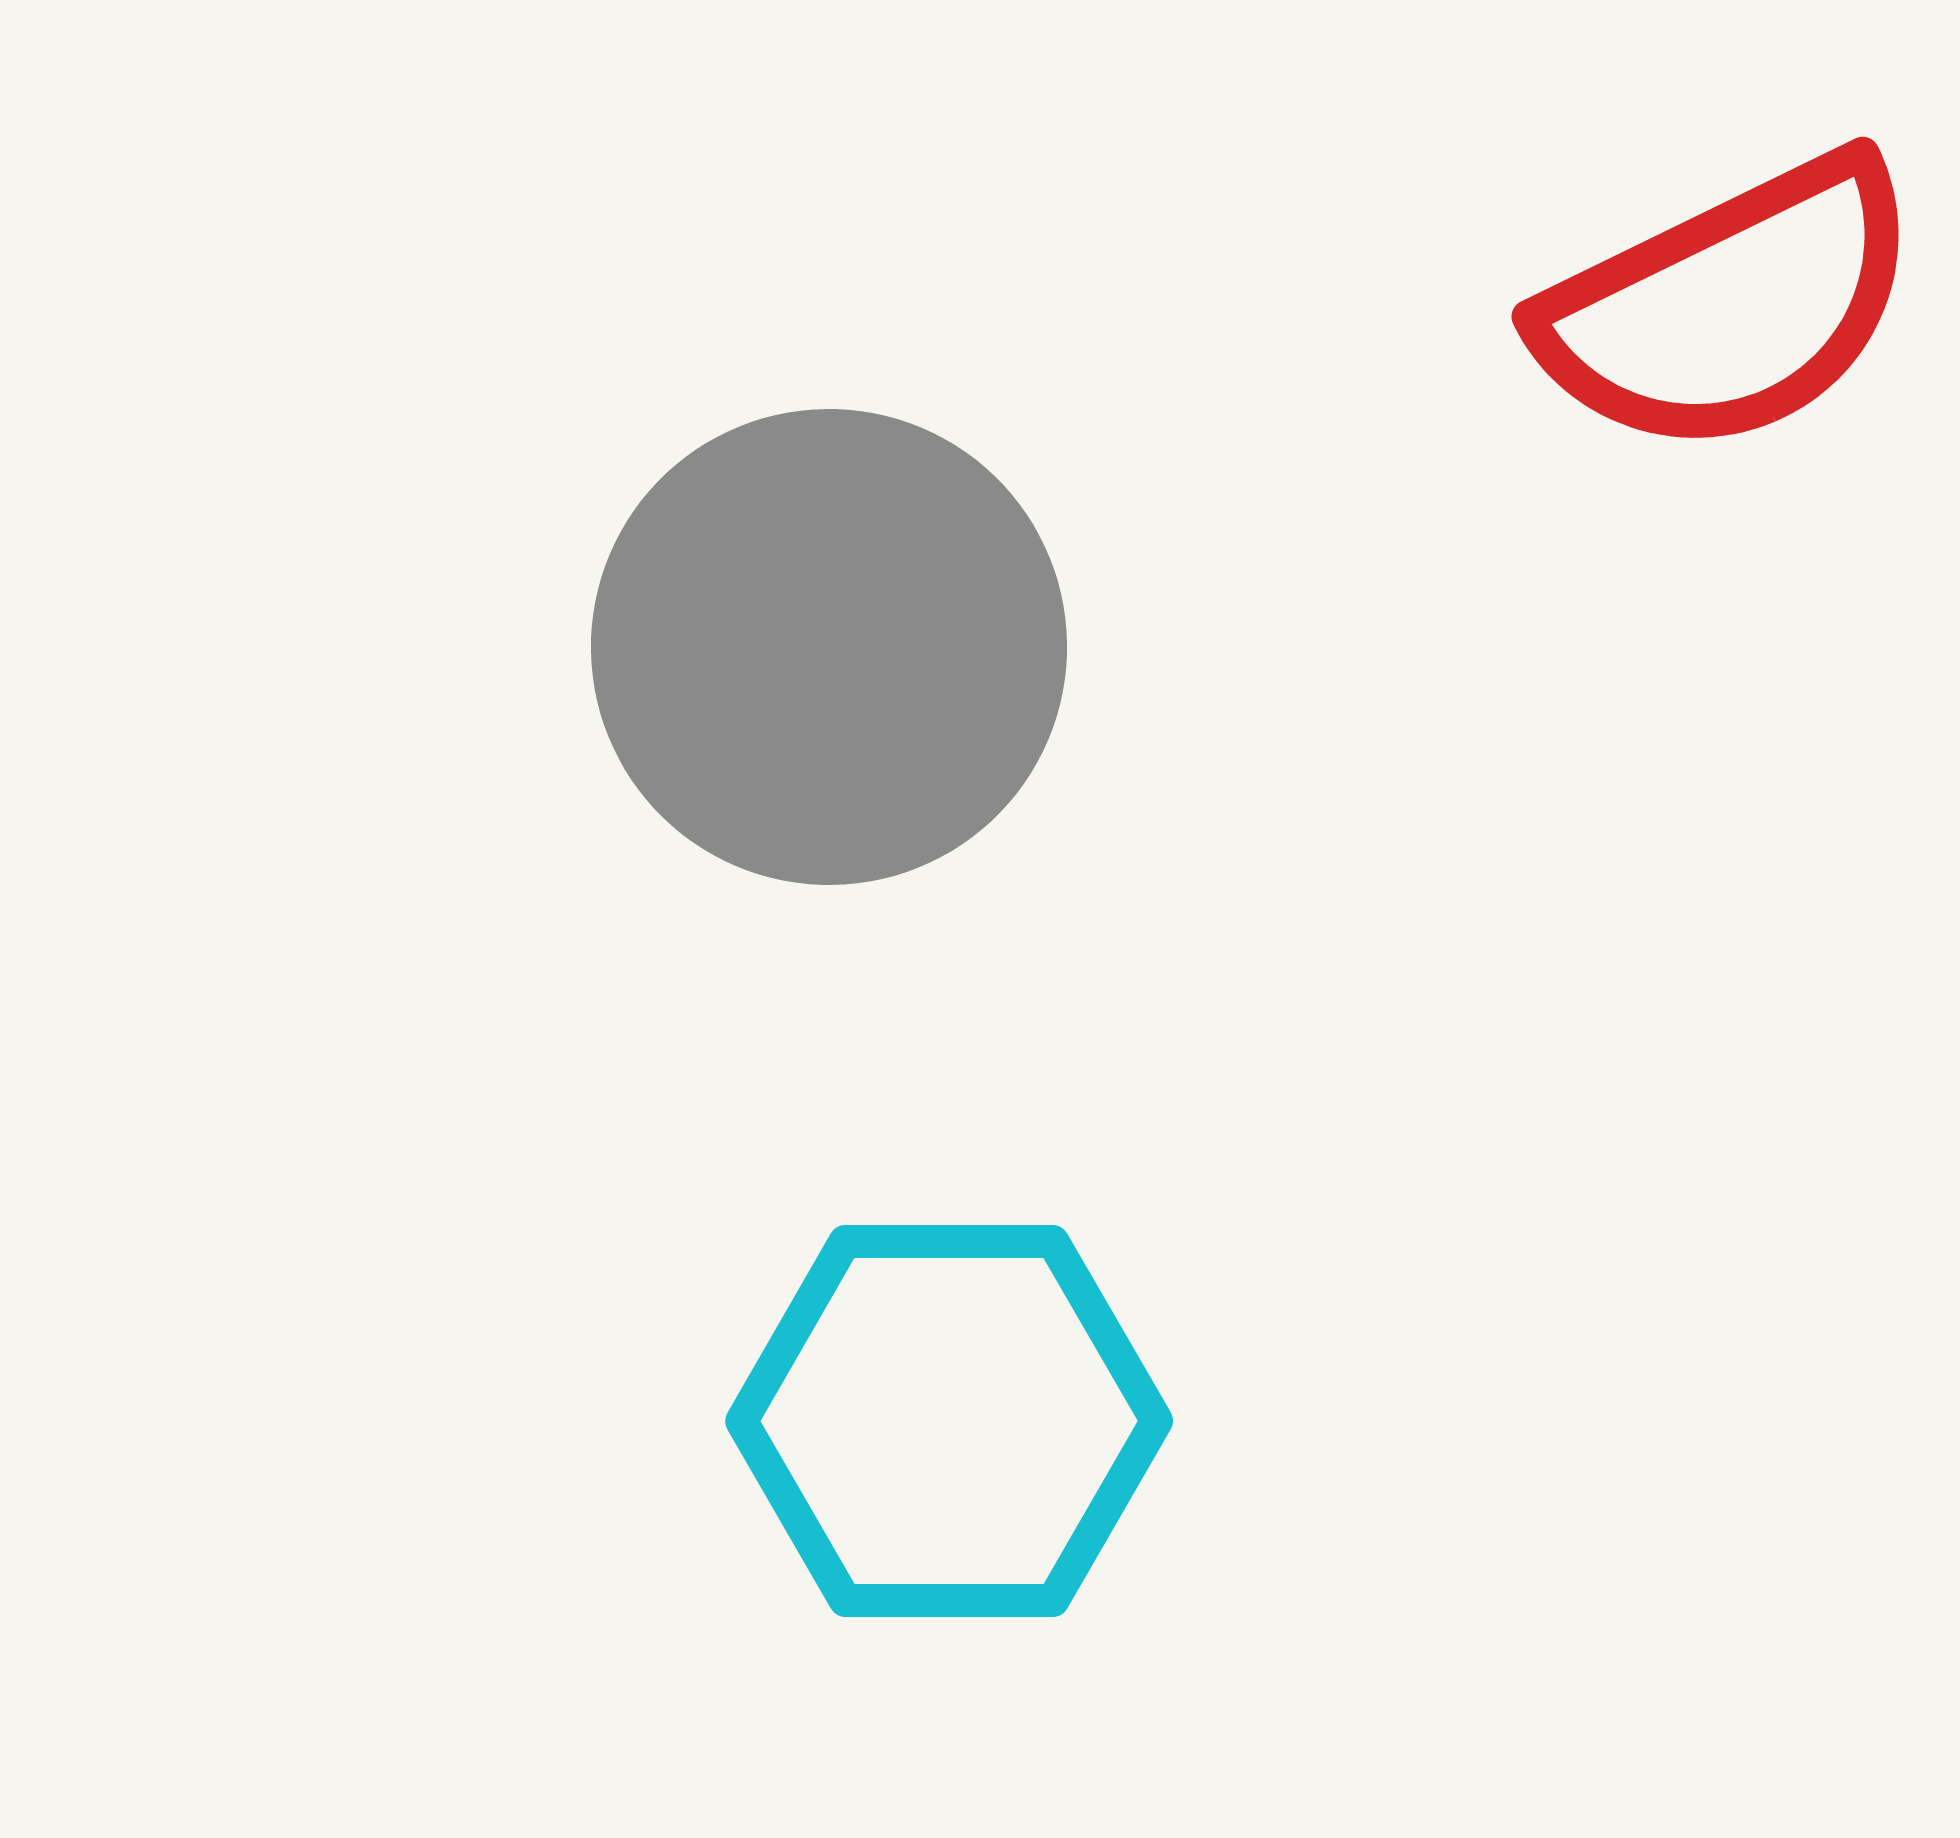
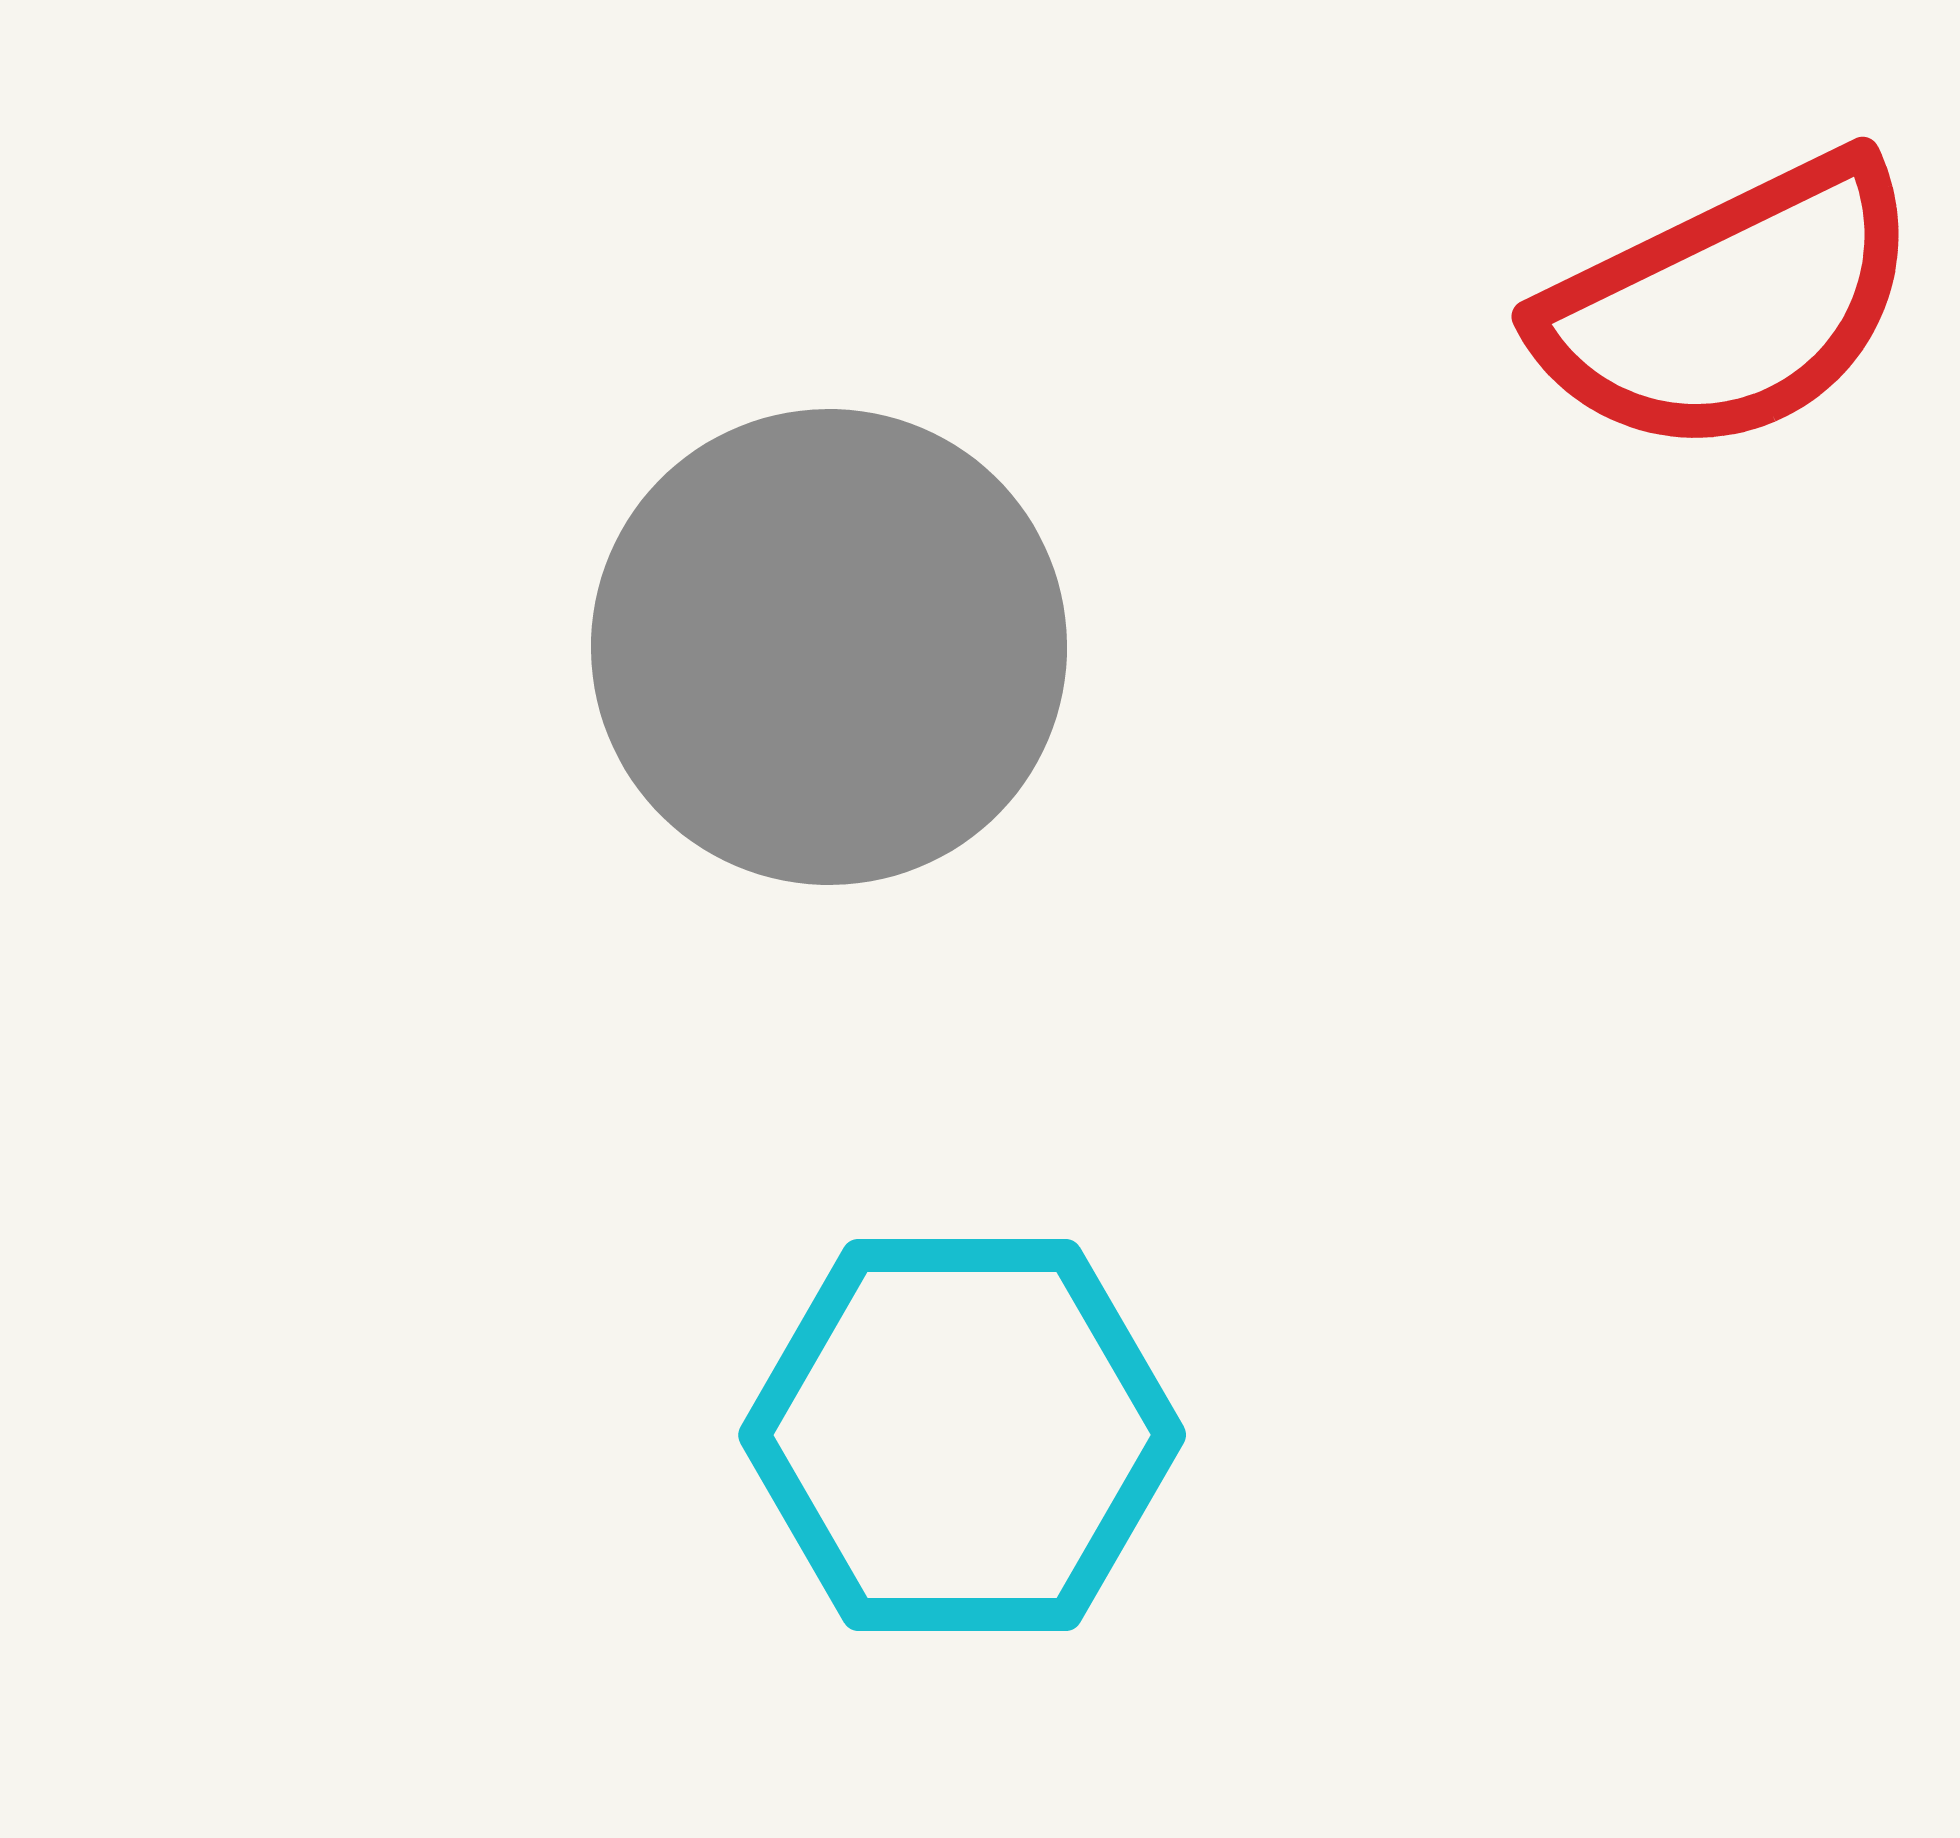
cyan hexagon: moved 13 px right, 14 px down
